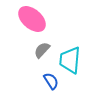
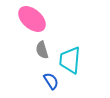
gray semicircle: rotated 60 degrees counterclockwise
